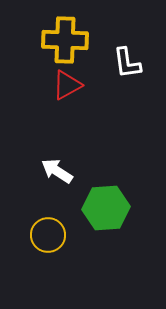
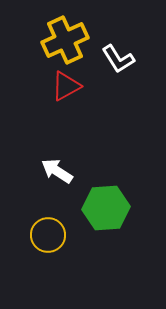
yellow cross: rotated 27 degrees counterclockwise
white L-shape: moved 9 px left, 4 px up; rotated 24 degrees counterclockwise
red triangle: moved 1 px left, 1 px down
